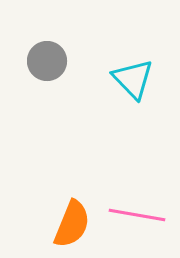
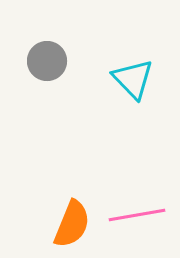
pink line: rotated 20 degrees counterclockwise
